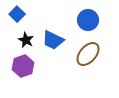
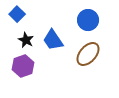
blue trapezoid: rotated 30 degrees clockwise
